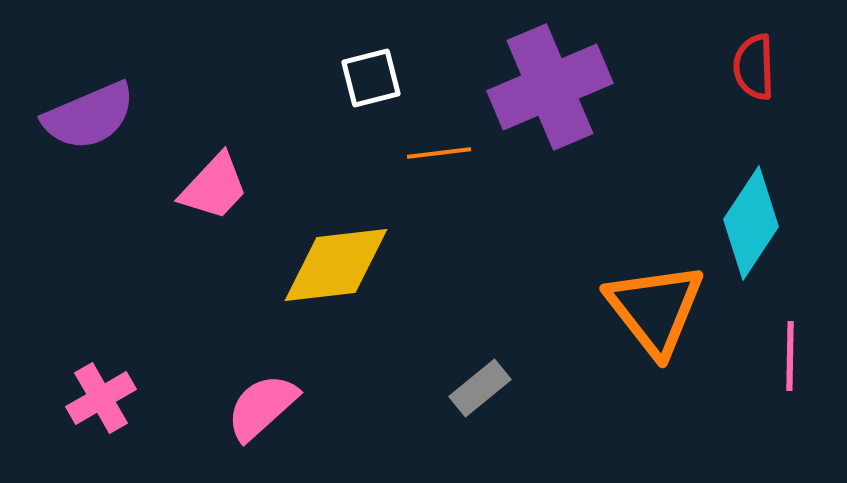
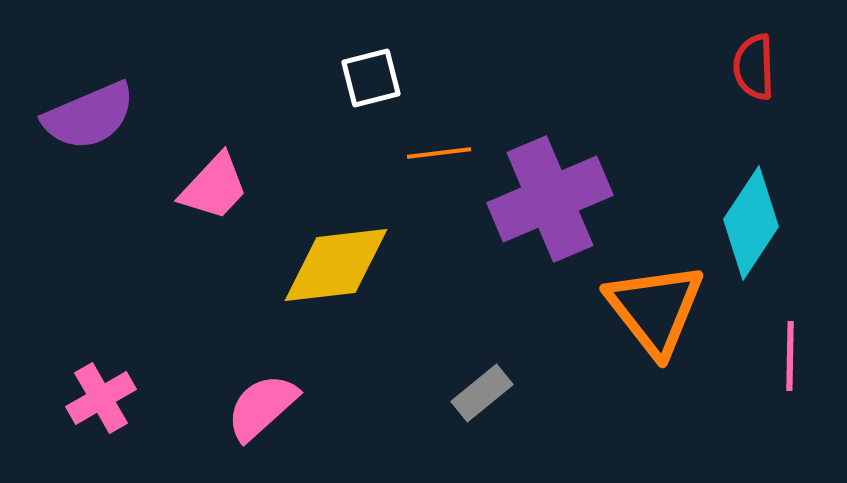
purple cross: moved 112 px down
gray rectangle: moved 2 px right, 5 px down
